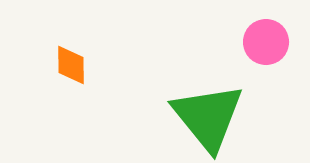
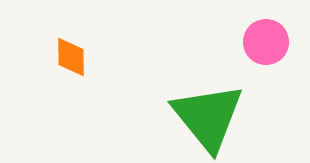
orange diamond: moved 8 px up
